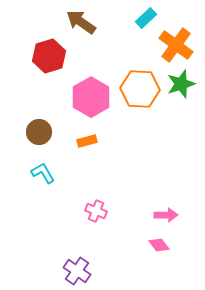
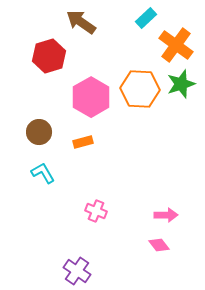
orange rectangle: moved 4 px left, 1 px down
